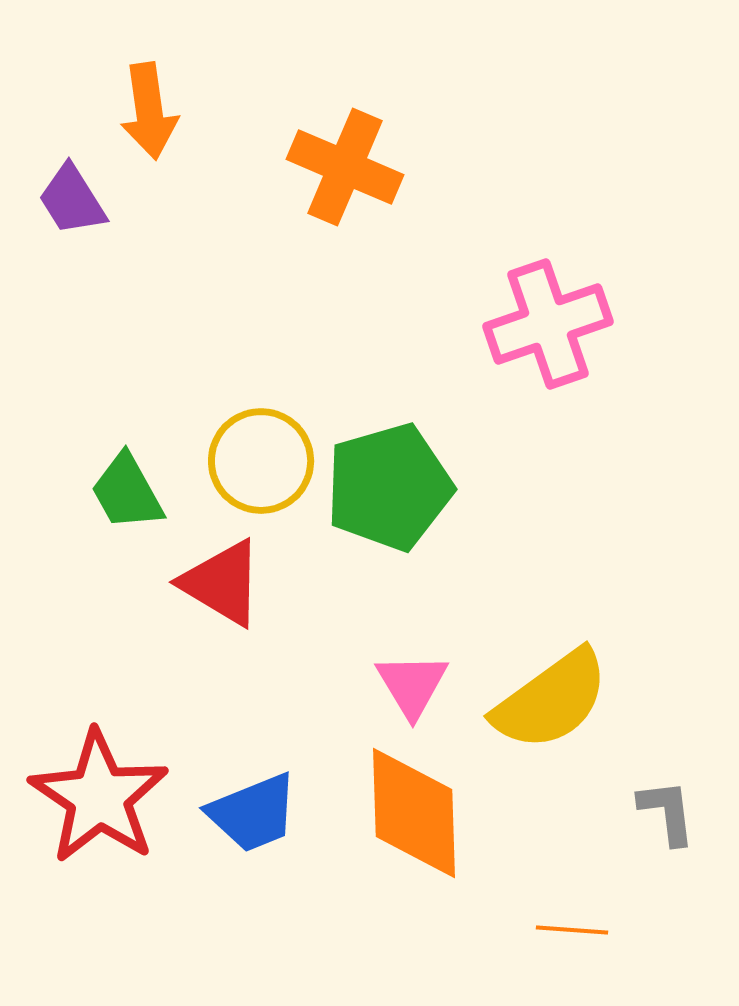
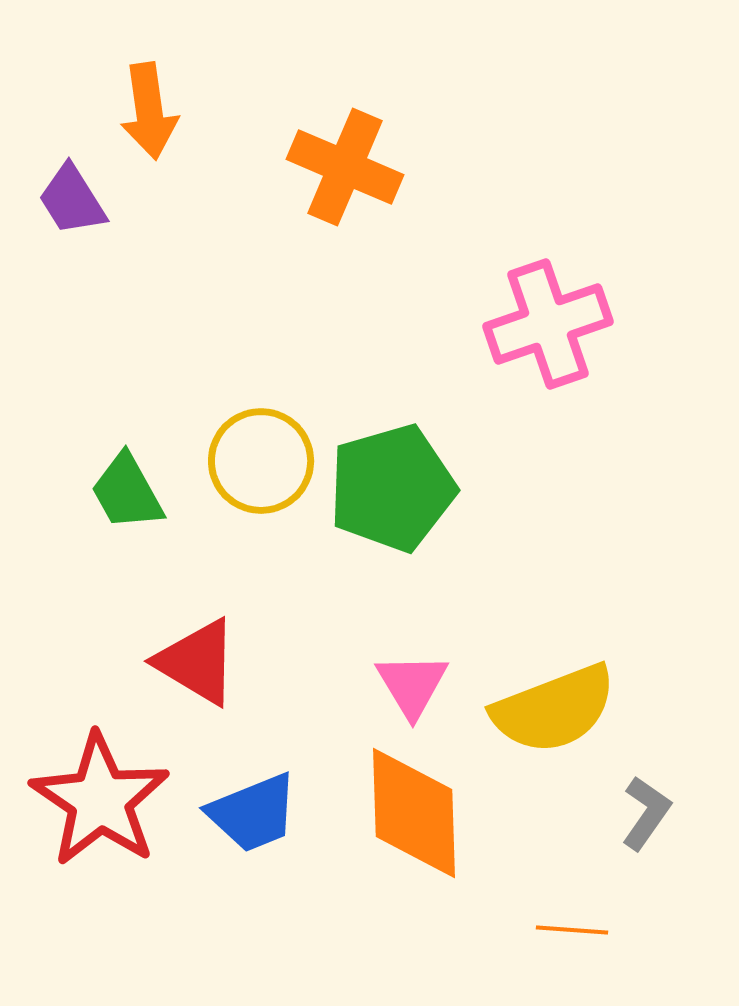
green pentagon: moved 3 px right, 1 px down
red triangle: moved 25 px left, 79 px down
yellow semicircle: moved 3 px right, 9 px down; rotated 15 degrees clockwise
red star: moved 1 px right, 3 px down
gray L-shape: moved 21 px left, 1 px down; rotated 42 degrees clockwise
